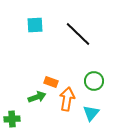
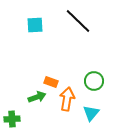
black line: moved 13 px up
